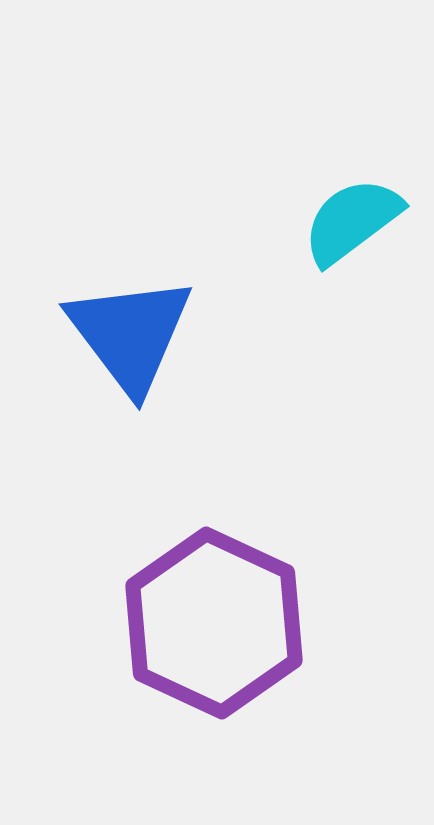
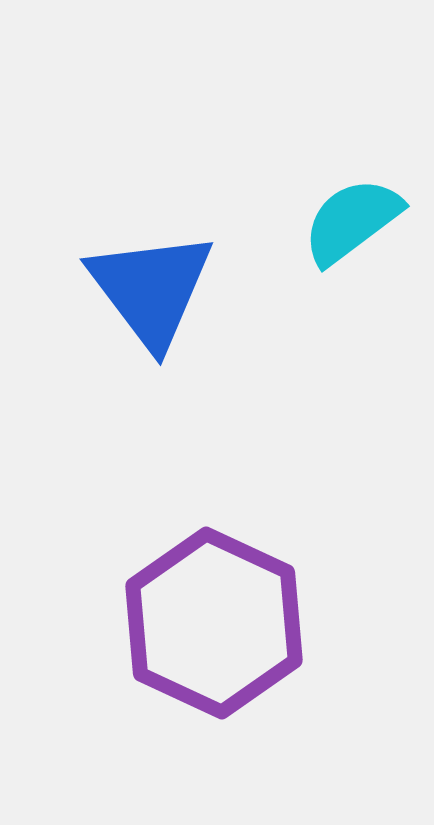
blue triangle: moved 21 px right, 45 px up
